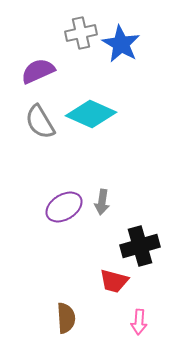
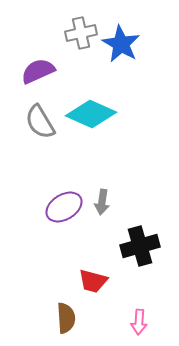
red trapezoid: moved 21 px left
